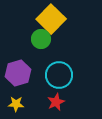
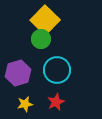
yellow square: moved 6 px left, 1 px down
cyan circle: moved 2 px left, 5 px up
yellow star: moved 9 px right; rotated 14 degrees counterclockwise
